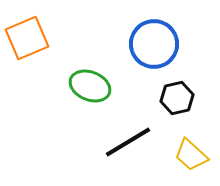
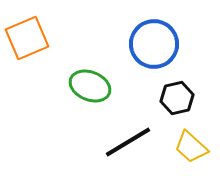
yellow trapezoid: moved 8 px up
